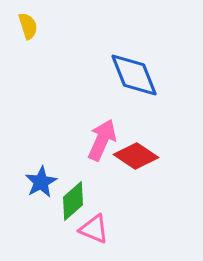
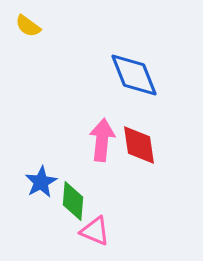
yellow semicircle: rotated 144 degrees clockwise
pink arrow: rotated 18 degrees counterclockwise
red diamond: moved 3 px right, 11 px up; rotated 48 degrees clockwise
green diamond: rotated 45 degrees counterclockwise
pink triangle: moved 1 px right, 2 px down
